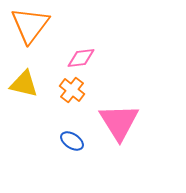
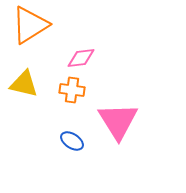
orange triangle: rotated 21 degrees clockwise
orange cross: rotated 30 degrees counterclockwise
pink triangle: moved 1 px left, 1 px up
